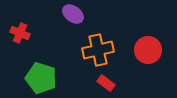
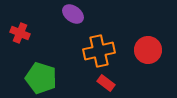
orange cross: moved 1 px right, 1 px down
